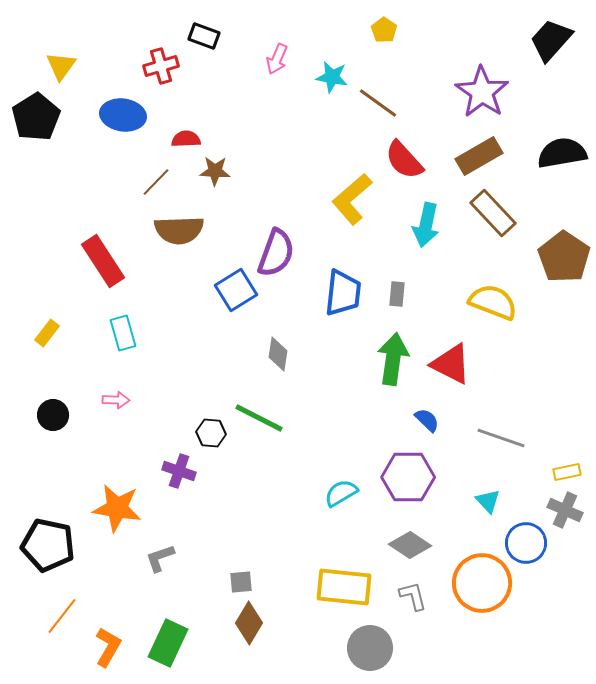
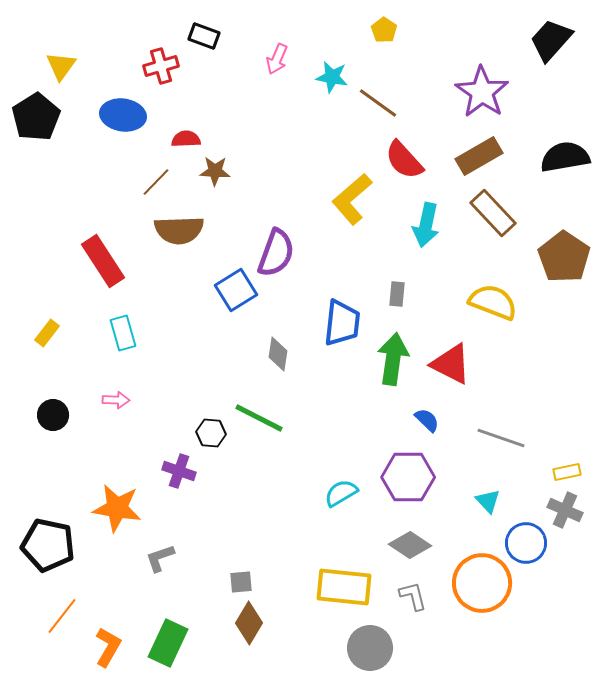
black semicircle at (562, 153): moved 3 px right, 4 px down
blue trapezoid at (343, 293): moved 1 px left, 30 px down
